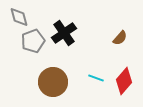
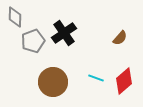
gray diamond: moved 4 px left; rotated 15 degrees clockwise
red diamond: rotated 8 degrees clockwise
